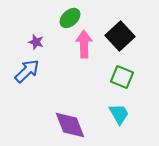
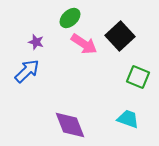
pink arrow: rotated 124 degrees clockwise
green square: moved 16 px right
cyan trapezoid: moved 9 px right, 5 px down; rotated 40 degrees counterclockwise
